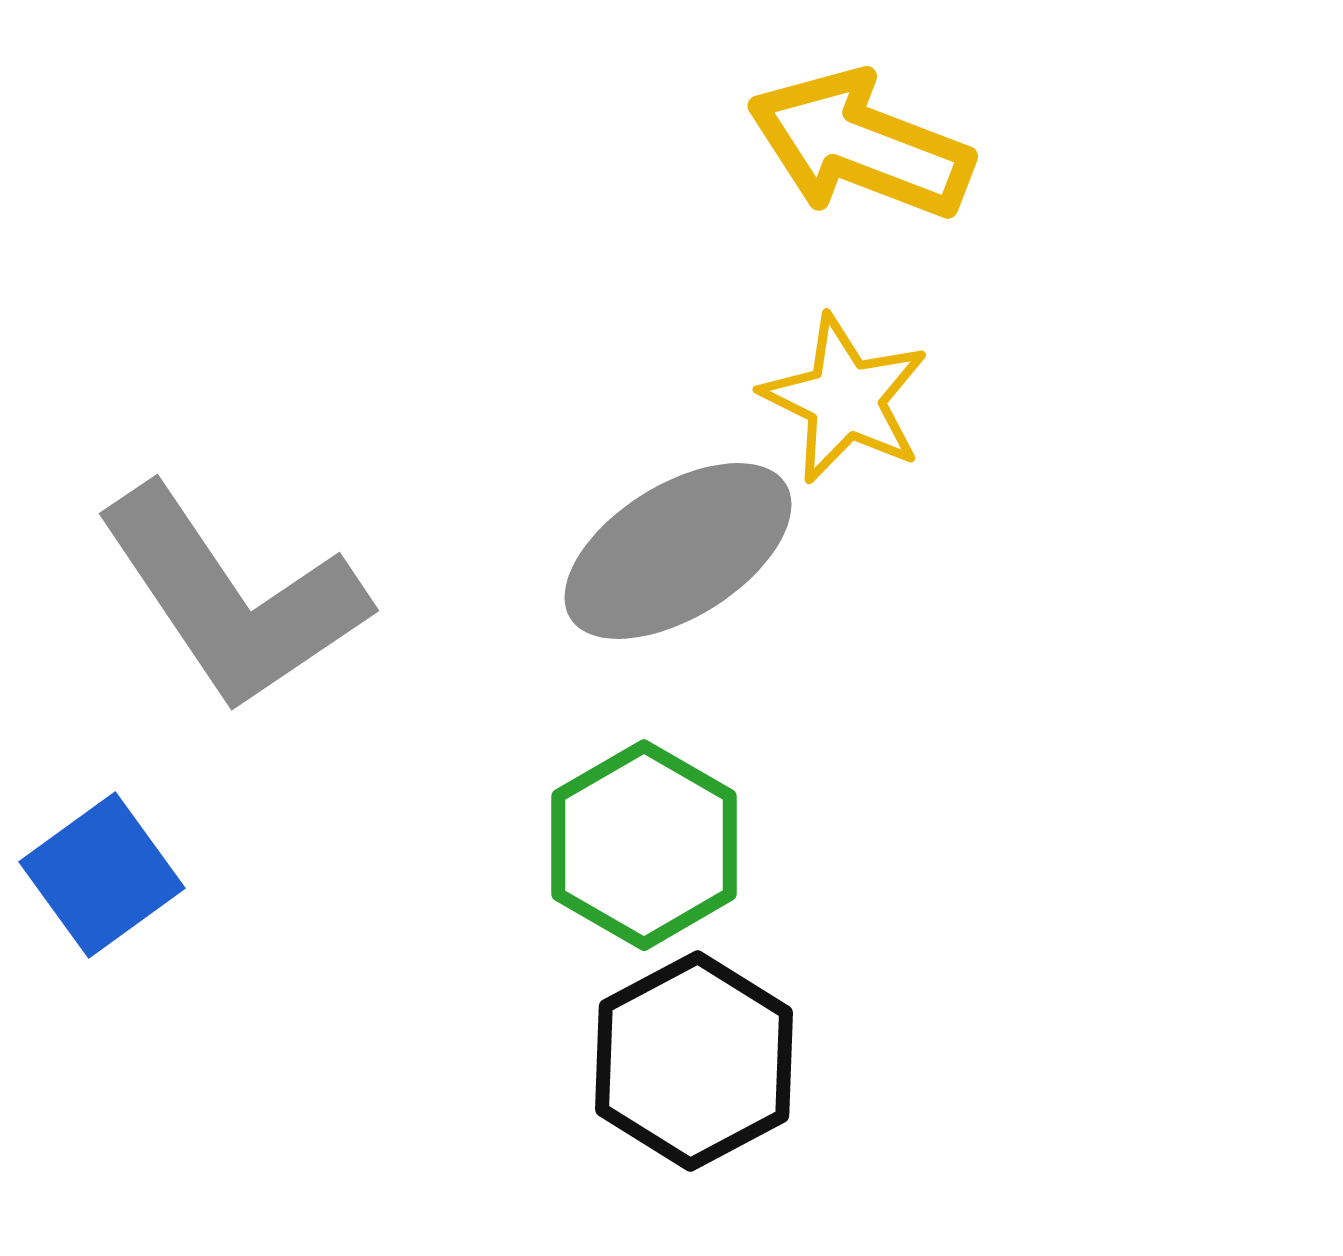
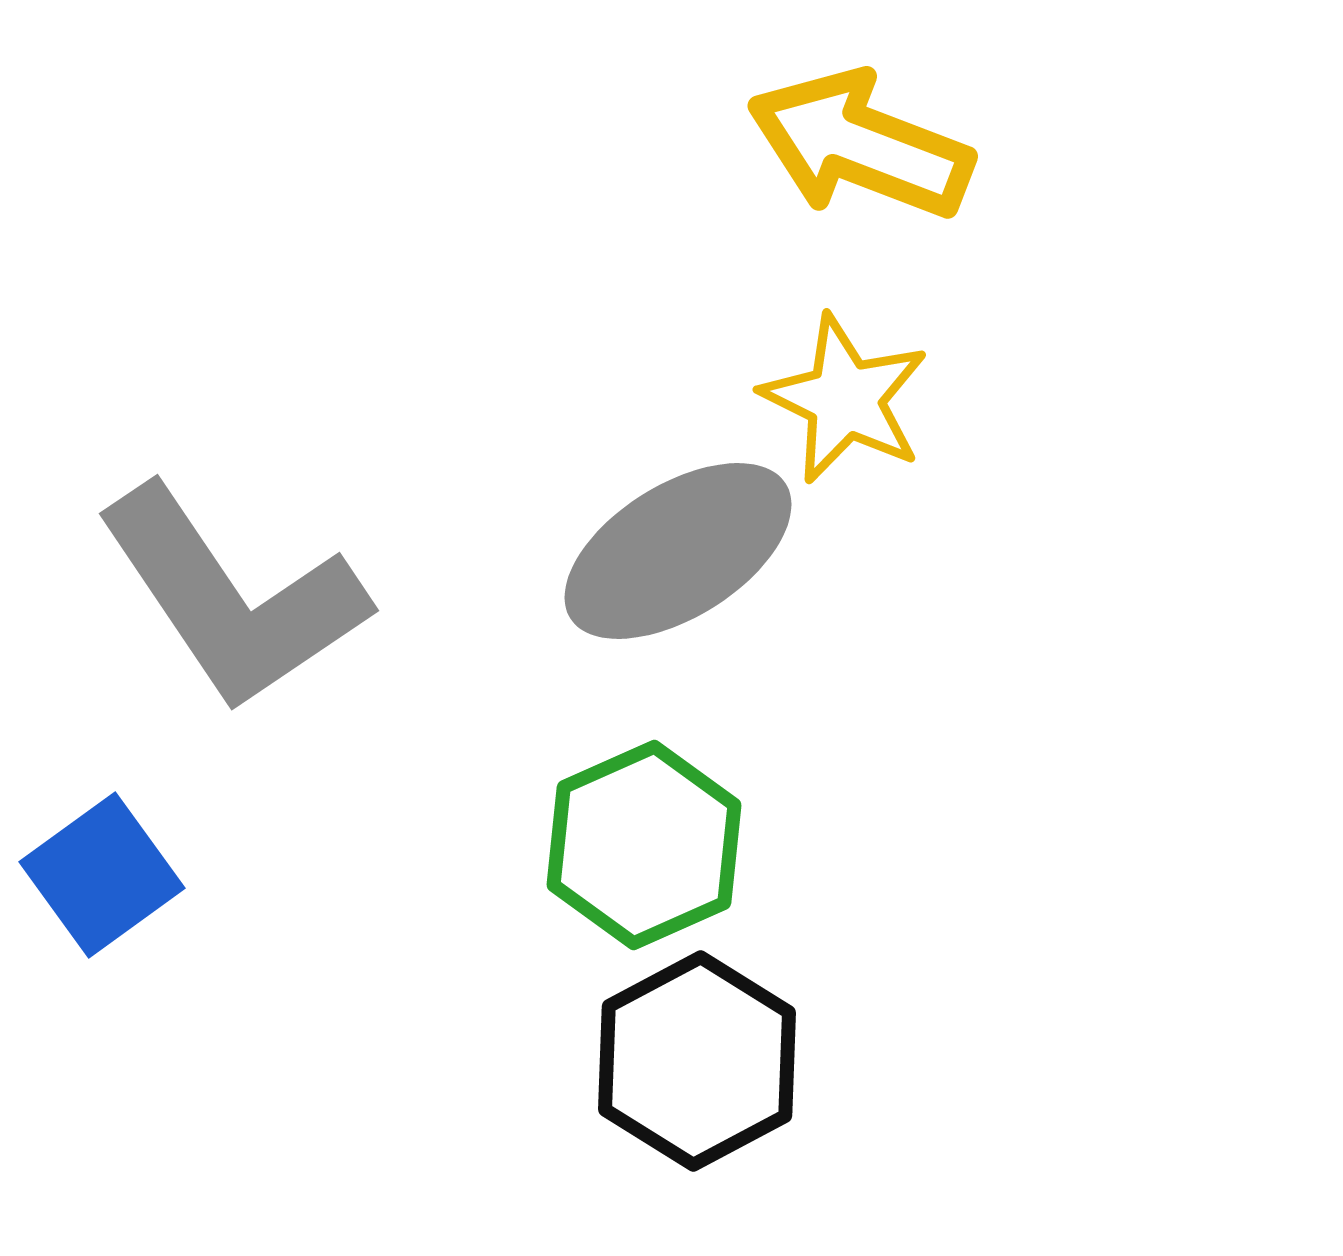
green hexagon: rotated 6 degrees clockwise
black hexagon: moved 3 px right
